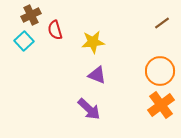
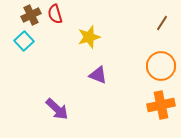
brown line: rotated 21 degrees counterclockwise
red semicircle: moved 16 px up
yellow star: moved 4 px left, 5 px up; rotated 10 degrees counterclockwise
orange circle: moved 1 px right, 5 px up
purple triangle: moved 1 px right
orange cross: rotated 24 degrees clockwise
purple arrow: moved 32 px left
